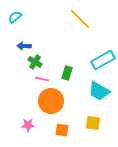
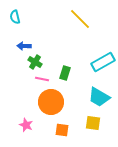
cyan semicircle: rotated 64 degrees counterclockwise
cyan rectangle: moved 2 px down
green rectangle: moved 2 px left
cyan trapezoid: moved 6 px down
orange circle: moved 1 px down
pink star: moved 2 px left; rotated 24 degrees clockwise
